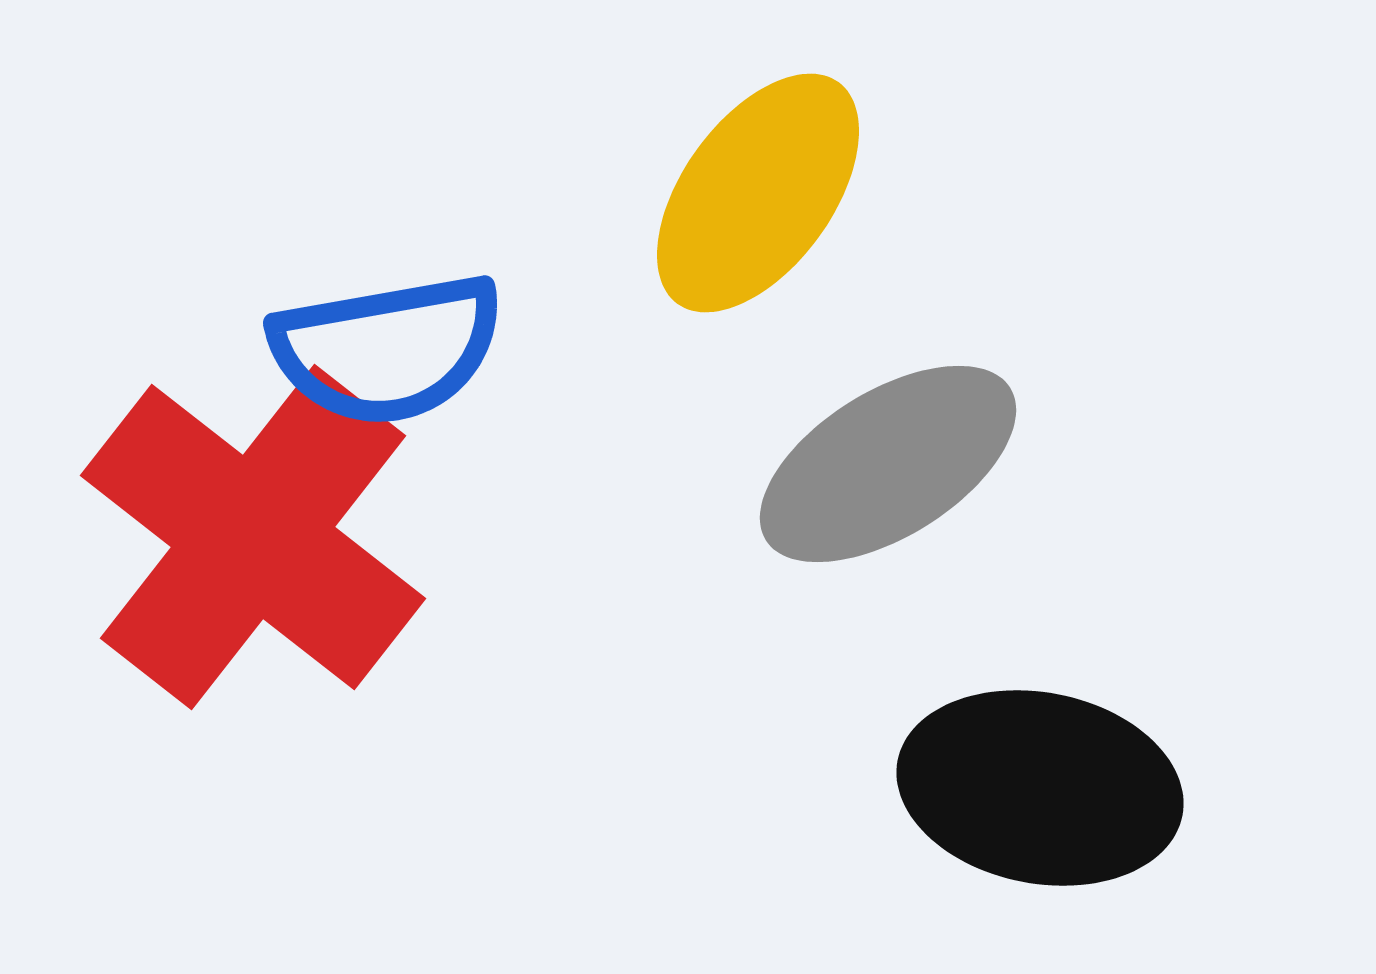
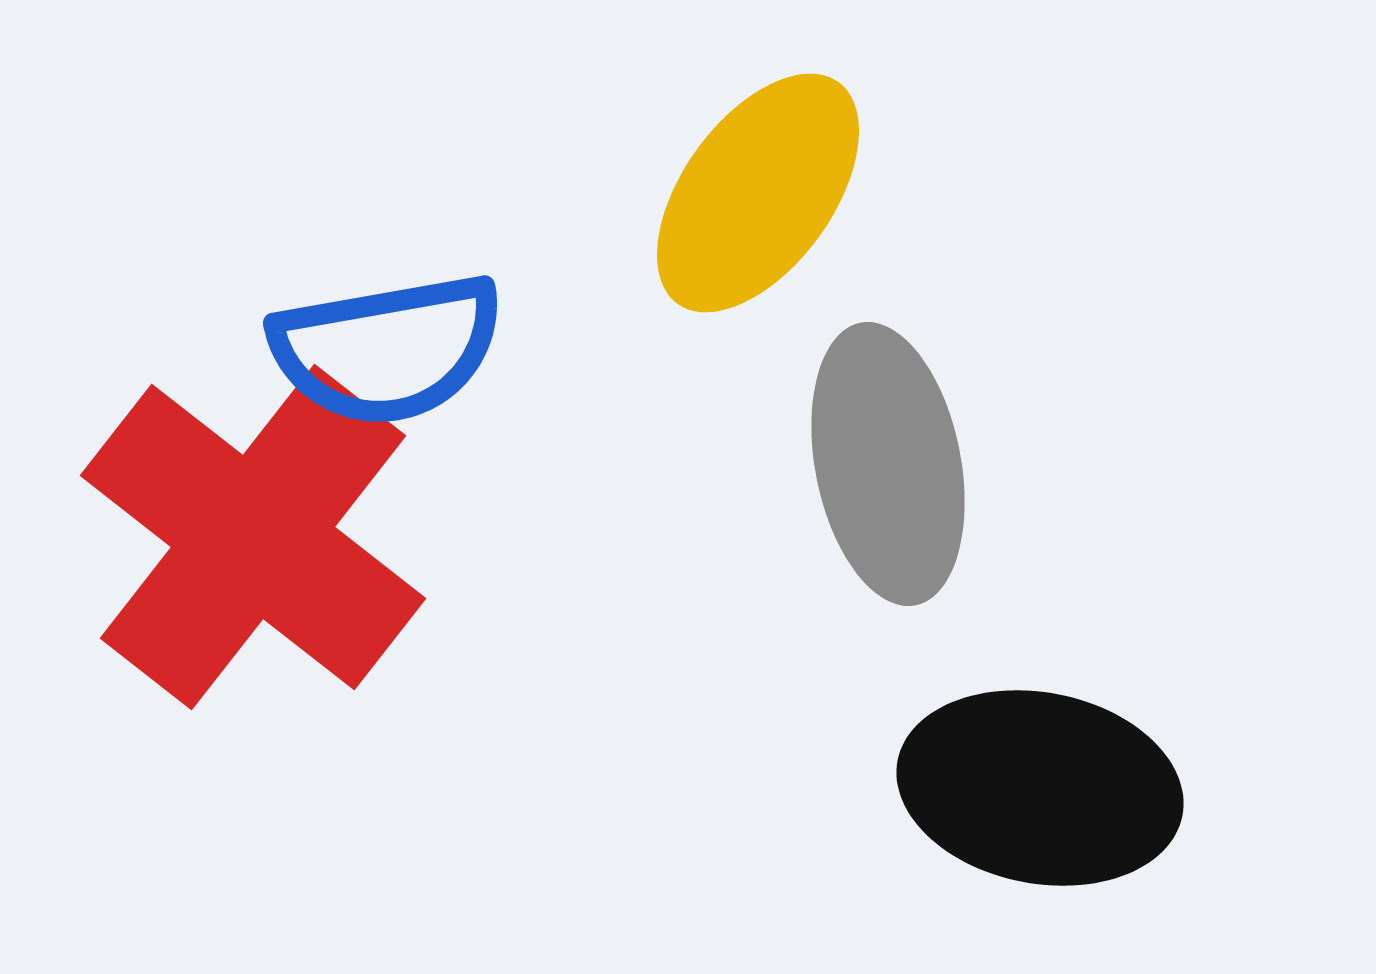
gray ellipse: rotated 69 degrees counterclockwise
